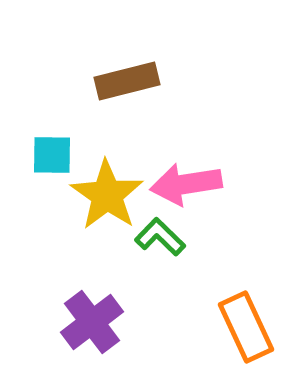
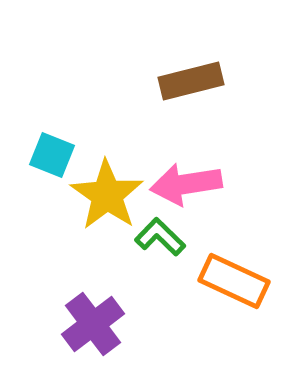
brown rectangle: moved 64 px right
cyan square: rotated 21 degrees clockwise
purple cross: moved 1 px right, 2 px down
orange rectangle: moved 12 px left, 46 px up; rotated 40 degrees counterclockwise
